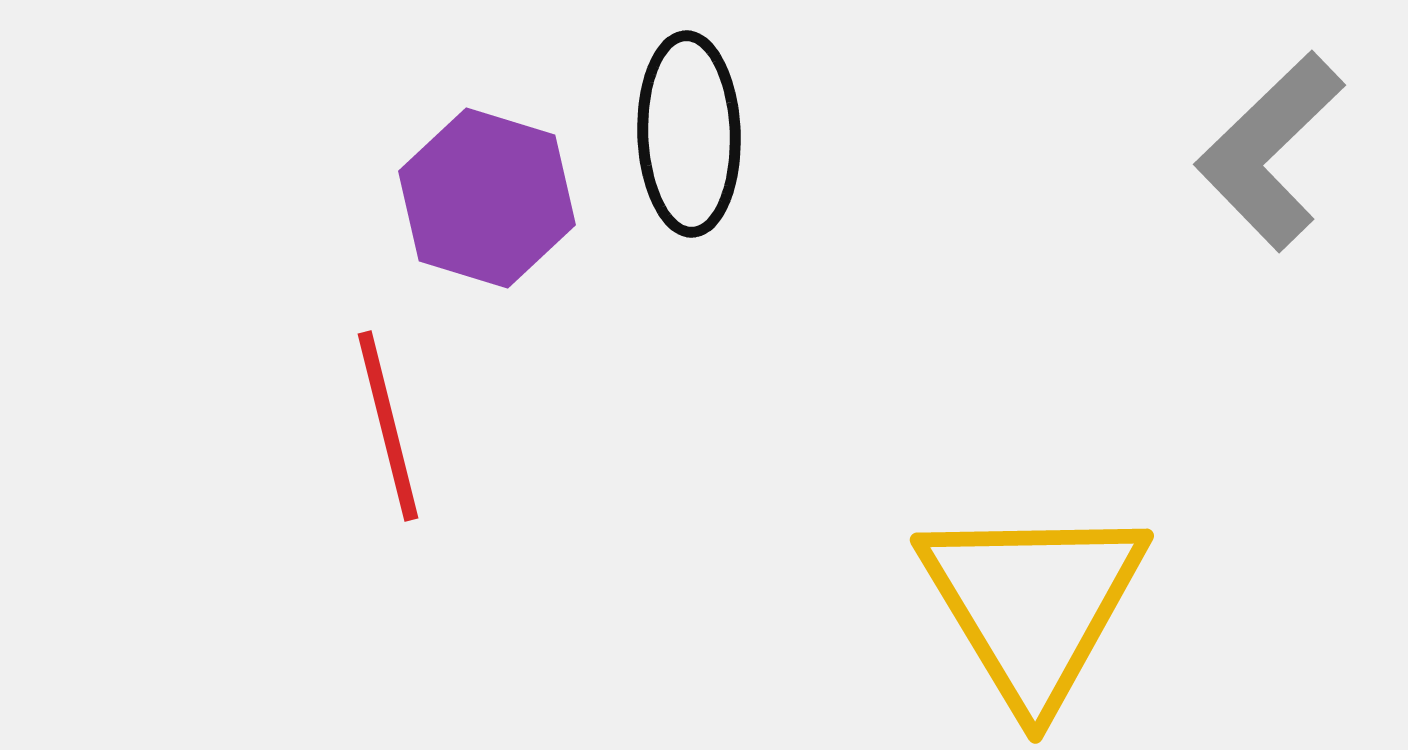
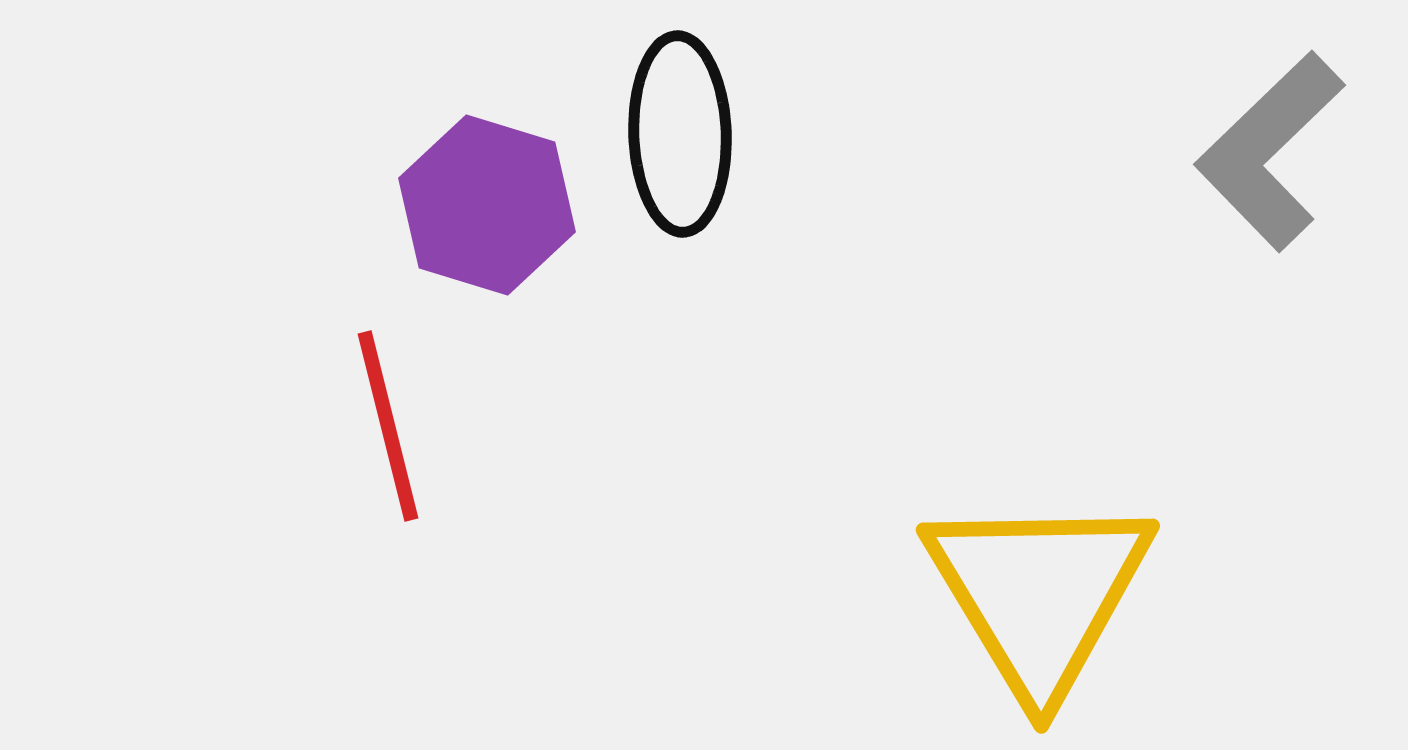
black ellipse: moved 9 px left
purple hexagon: moved 7 px down
yellow triangle: moved 6 px right, 10 px up
